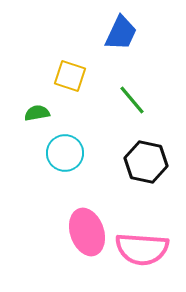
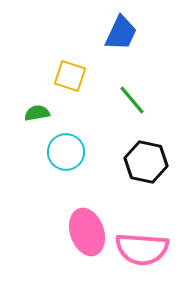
cyan circle: moved 1 px right, 1 px up
